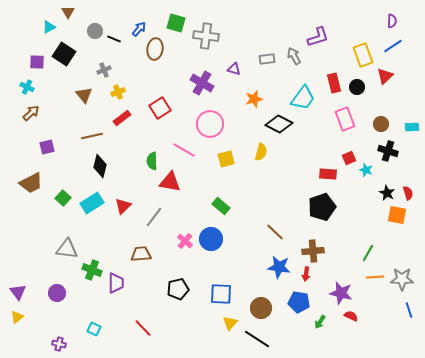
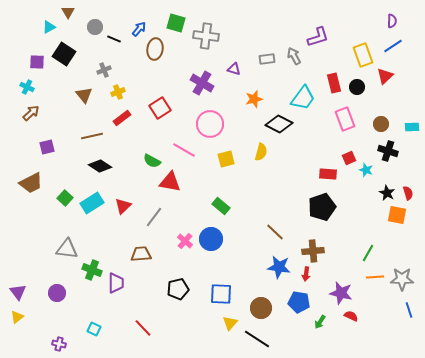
gray circle at (95, 31): moved 4 px up
green semicircle at (152, 161): rotated 60 degrees counterclockwise
black diamond at (100, 166): rotated 70 degrees counterclockwise
green square at (63, 198): moved 2 px right
